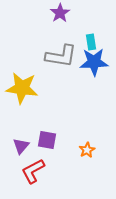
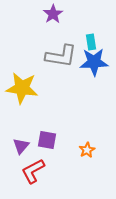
purple star: moved 7 px left, 1 px down
